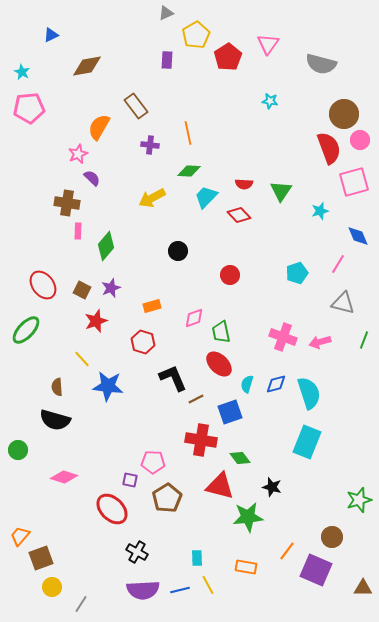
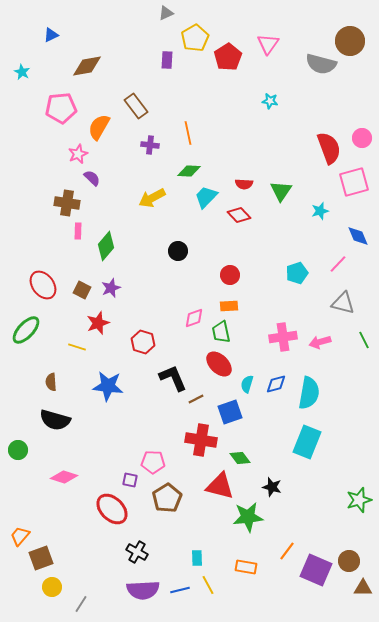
yellow pentagon at (196, 35): moved 1 px left, 3 px down
pink pentagon at (29, 108): moved 32 px right
brown circle at (344, 114): moved 6 px right, 73 px up
pink circle at (360, 140): moved 2 px right, 2 px up
pink line at (338, 264): rotated 12 degrees clockwise
orange rectangle at (152, 306): moved 77 px right; rotated 12 degrees clockwise
red star at (96, 321): moved 2 px right, 2 px down
pink cross at (283, 337): rotated 28 degrees counterclockwise
green line at (364, 340): rotated 48 degrees counterclockwise
yellow line at (82, 359): moved 5 px left, 12 px up; rotated 30 degrees counterclockwise
brown semicircle at (57, 387): moved 6 px left, 5 px up
cyan semicircle at (309, 393): rotated 28 degrees clockwise
brown circle at (332, 537): moved 17 px right, 24 px down
